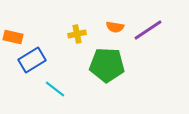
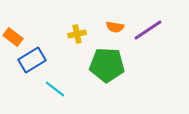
orange rectangle: rotated 24 degrees clockwise
